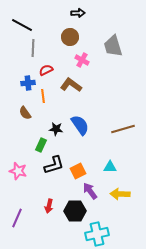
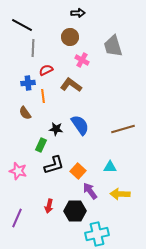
orange square: rotated 21 degrees counterclockwise
